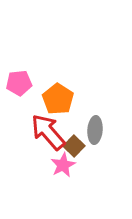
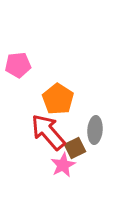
pink pentagon: moved 1 px left, 18 px up
brown square: moved 1 px right, 2 px down; rotated 20 degrees clockwise
